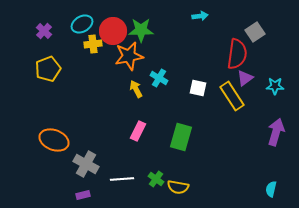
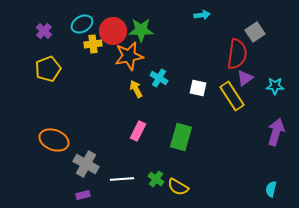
cyan arrow: moved 2 px right, 1 px up
yellow semicircle: rotated 20 degrees clockwise
